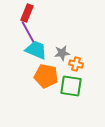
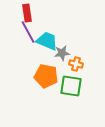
red rectangle: rotated 30 degrees counterclockwise
cyan trapezoid: moved 11 px right, 9 px up
